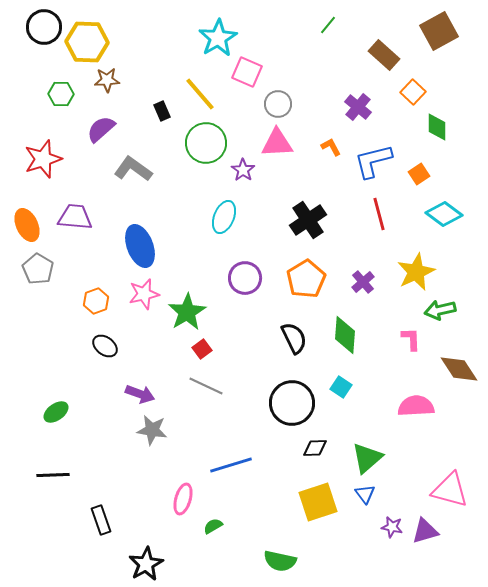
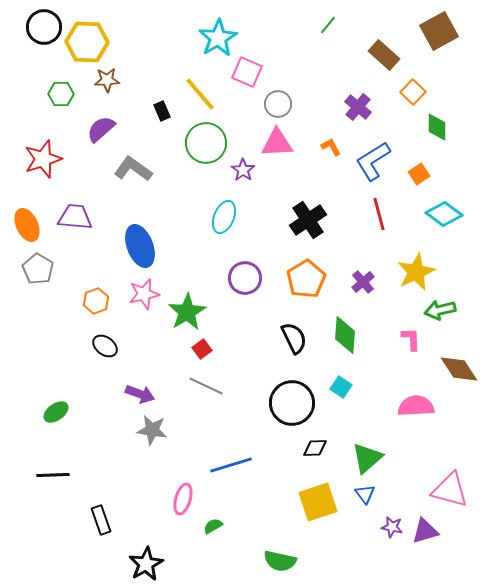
blue L-shape at (373, 161): rotated 18 degrees counterclockwise
